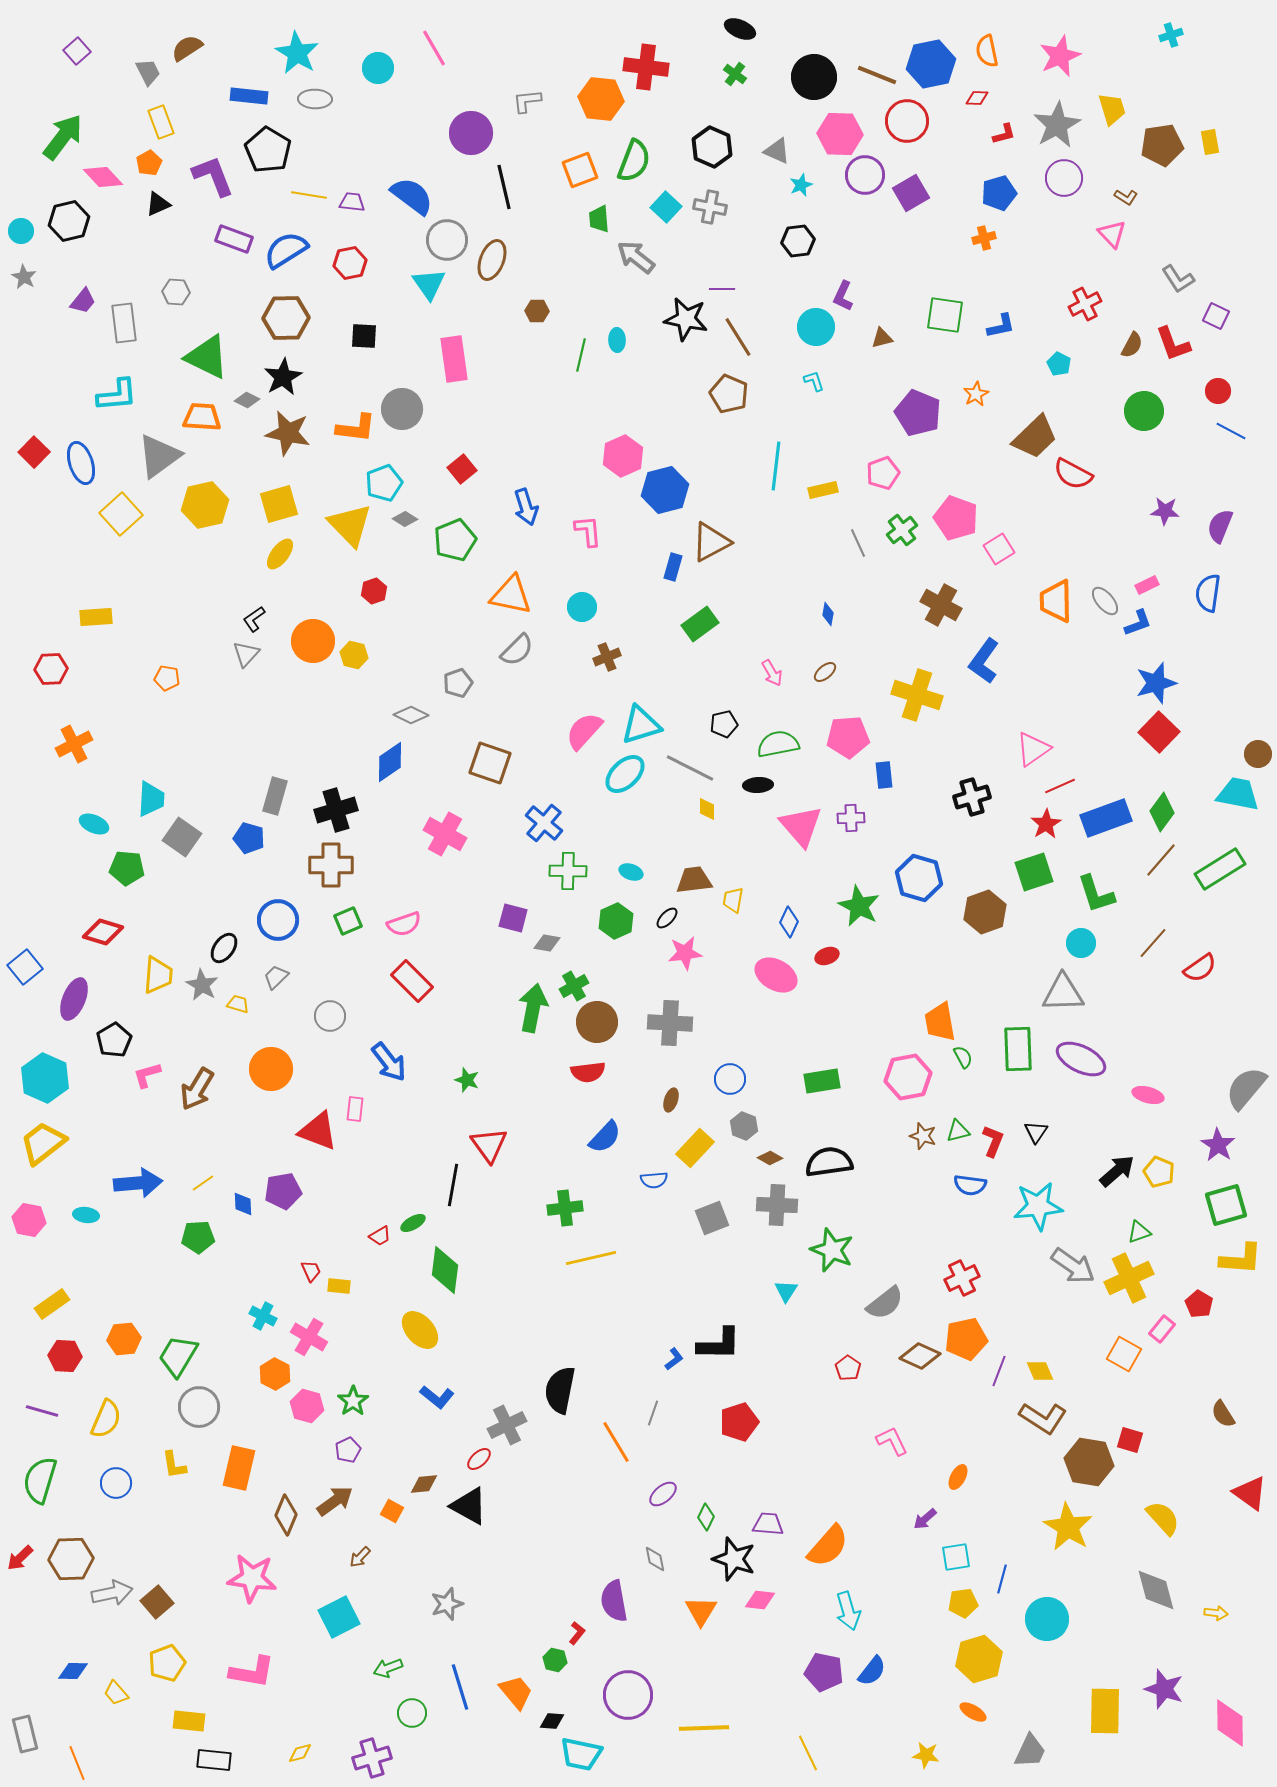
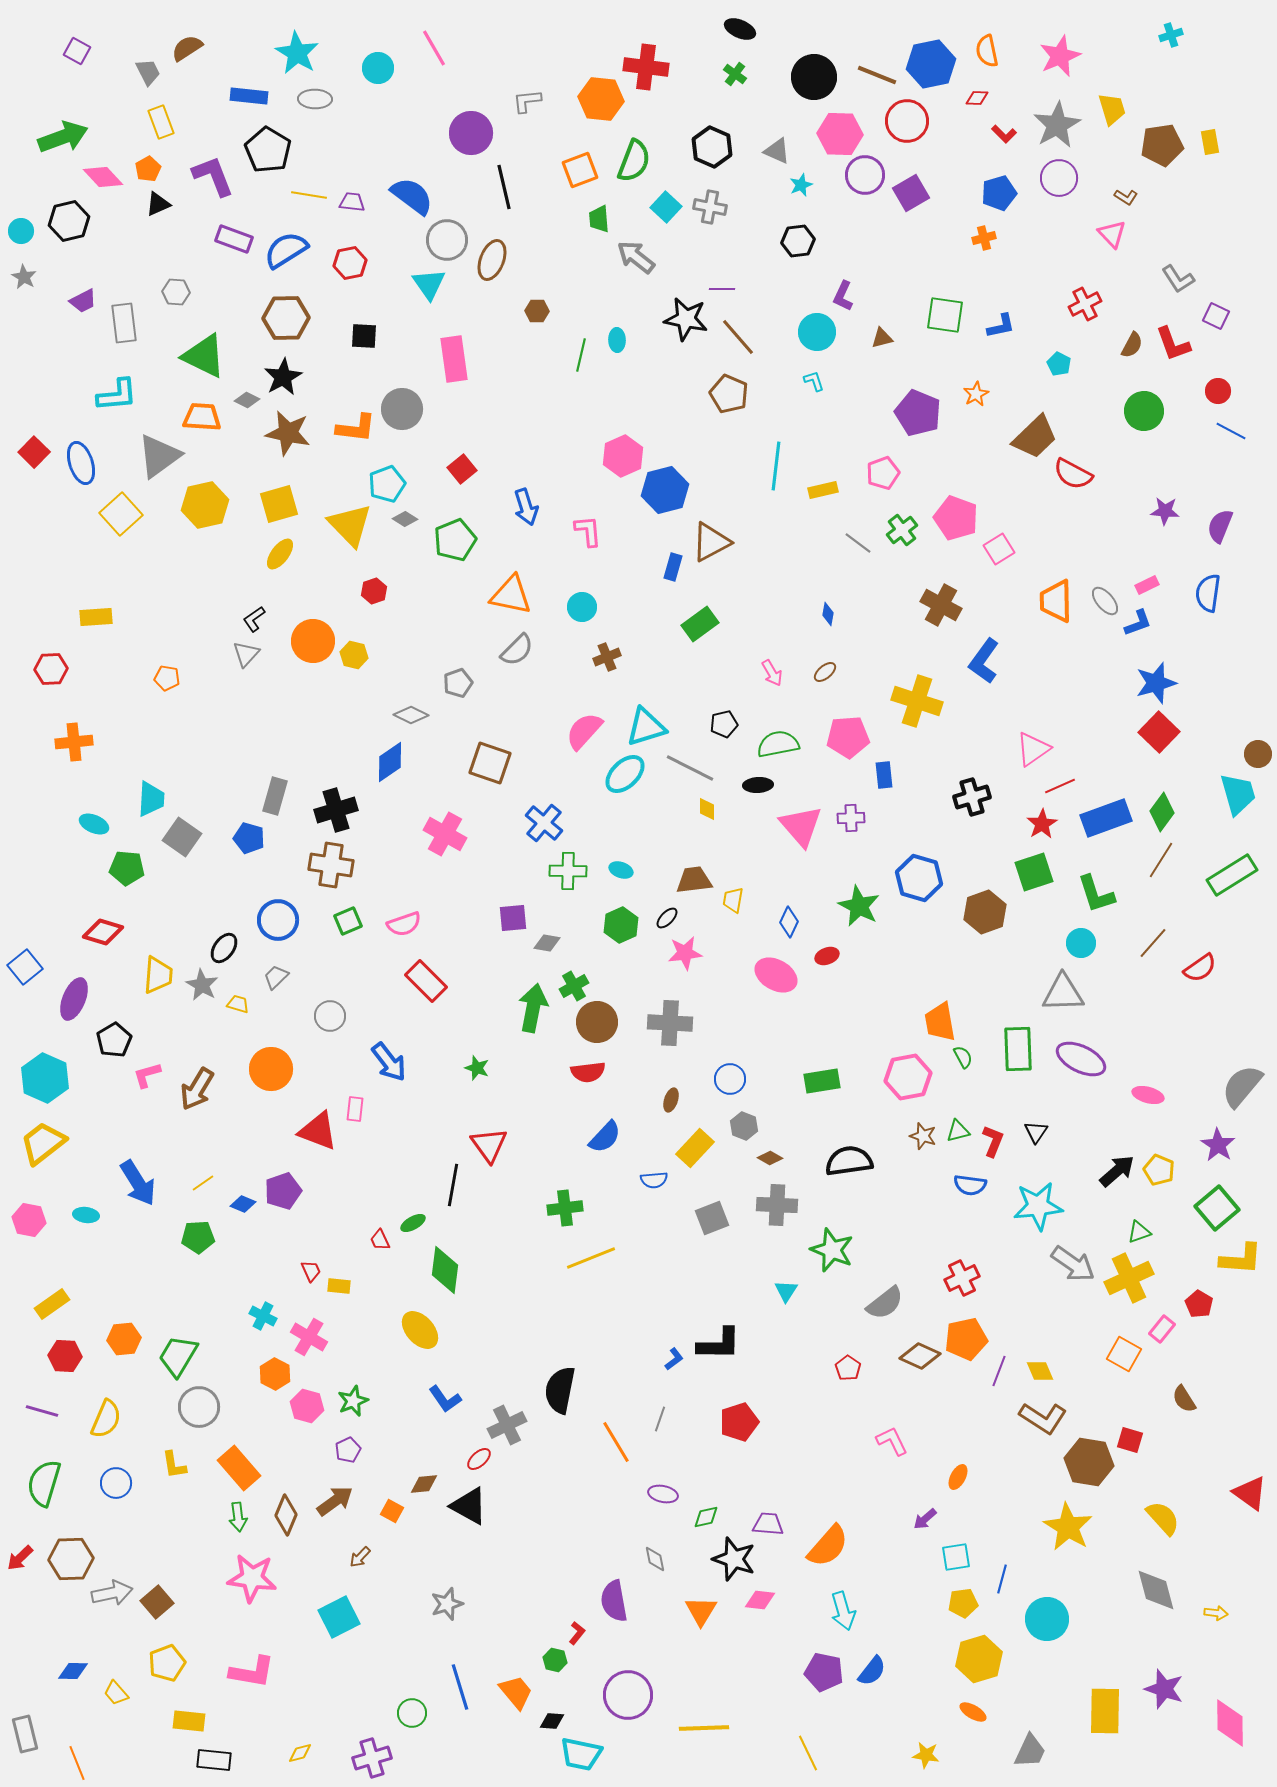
purple square at (77, 51): rotated 20 degrees counterclockwise
red L-shape at (1004, 134): rotated 60 degrees clockwise
green arrow at (63, 137): rotated 33 degrees clockwise
orange pentagon at (149, 163): moved 1 px left, 6 px down
purple circle at (1064, 178): moved 5 px left
purple trapezoid at (83, 301): rotated 24 degrees clockwise
cyan circle at (816, 327): moved 1 px right, 5 px down
brown line at (738, 337): rotated 9 degrees counterclockwise
green triangle at (207, 357): moved 3 px left, 1 px up
cyan pentagon at (384, 483): moved 3 px right, 1 px down
gray line at (858, 543): rotated 28 degrees counterclockwise
yellow cross at (917, 695): moved 6 px down
cyan triangle at (641, 725): moved 5 px right, 2 px down
orange cross at (74, 744): moved 2 px up; rotated 21 degrees clockwise
cyan trapezoid at (1238, 794): rotated 63 degrees clockwise
red star at (1046, 824): moved 4 px left
brown line at (1161, 860): rotated 9 degrees counterclockwise
brown cross at (331, 865): rotated 9 degrees clockwise
green rectangle at (1220, 869): moved 12 px right, 6 px down
cyan ellipse at (631, 872): moved 10 px left, 2 px up
purple square at (513, 918): rotated 20 degrees counterclockwise
green hexagon at (616, 921): moved 5 px right, 4 px down
red rectangle at (412, 981): moved 14 px right
green star at (467, 1080): moved 10 px right, 12 px up
gray semicircle at (1246, 1088): moved 4 px left, 2 px up
black semicircle at (829, 1162): moved 20 px right, 1 px up
yellow pentagon at (1159, 1172): moved 2 px up
blue arrow at (138, 1183): rotated 63 degrees clockwise
purple pentagon at (283, 1191): rotated 9 degrees counterclockwise
blue diamond at (243, 1204): rotated 65 degrees counterclockwise
green square at (1226, 1205): moved 9 px left, 3 px down; rotated 24 degrees counterclockwise
red trapezoid at (380, 1236): moved 4 px down; rotated 95 degrees clockwise
yellow line at (591, 1258): rotated 9 degrees counterclockwise
gray arrow at (1073, 1266): moved 2 px up
blue L-shape at (437, 1397): moved 8 px right, 2 px down; rotated 16 degrees clockwise
green star at (353, 1401): rotated 12 degrees clockwise
gray line at (653, 1413): moved 7 px right, 6 px down
brown semicircle at (1223, 1414): moved 39 px left, 15 px up
orange rectangle at (239, 1468): rotated 54 degrees counterclockwise
green semicircle at (40, 1480): moved 4 px right, 3 px down
purple ellipse at (663, 1494): rotated 52 degrees clockwise
green diamond at (706, 1517): rotated 52 degrees clockwise
cyan arrow at (848, 1611): moved 5 px left
green arrow at (388, 1668): moved 150 px left, 151 px up; rotated 76 degrees counterclockwise
